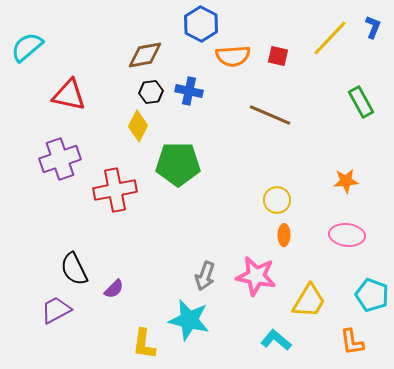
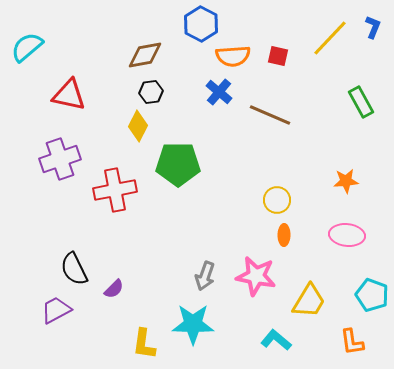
blue cross: moved 30 px right, 1 px down; rotated 28 degrees clockwise
cyan star: moved 4 px right, 4 px down; rotated 12 degrees counterclockwise
